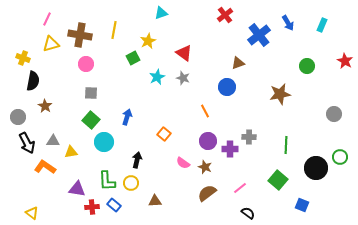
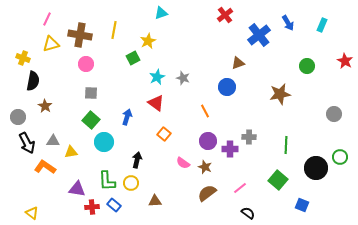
red triangle at (184, 53): moved 28 px left, 50 px down
